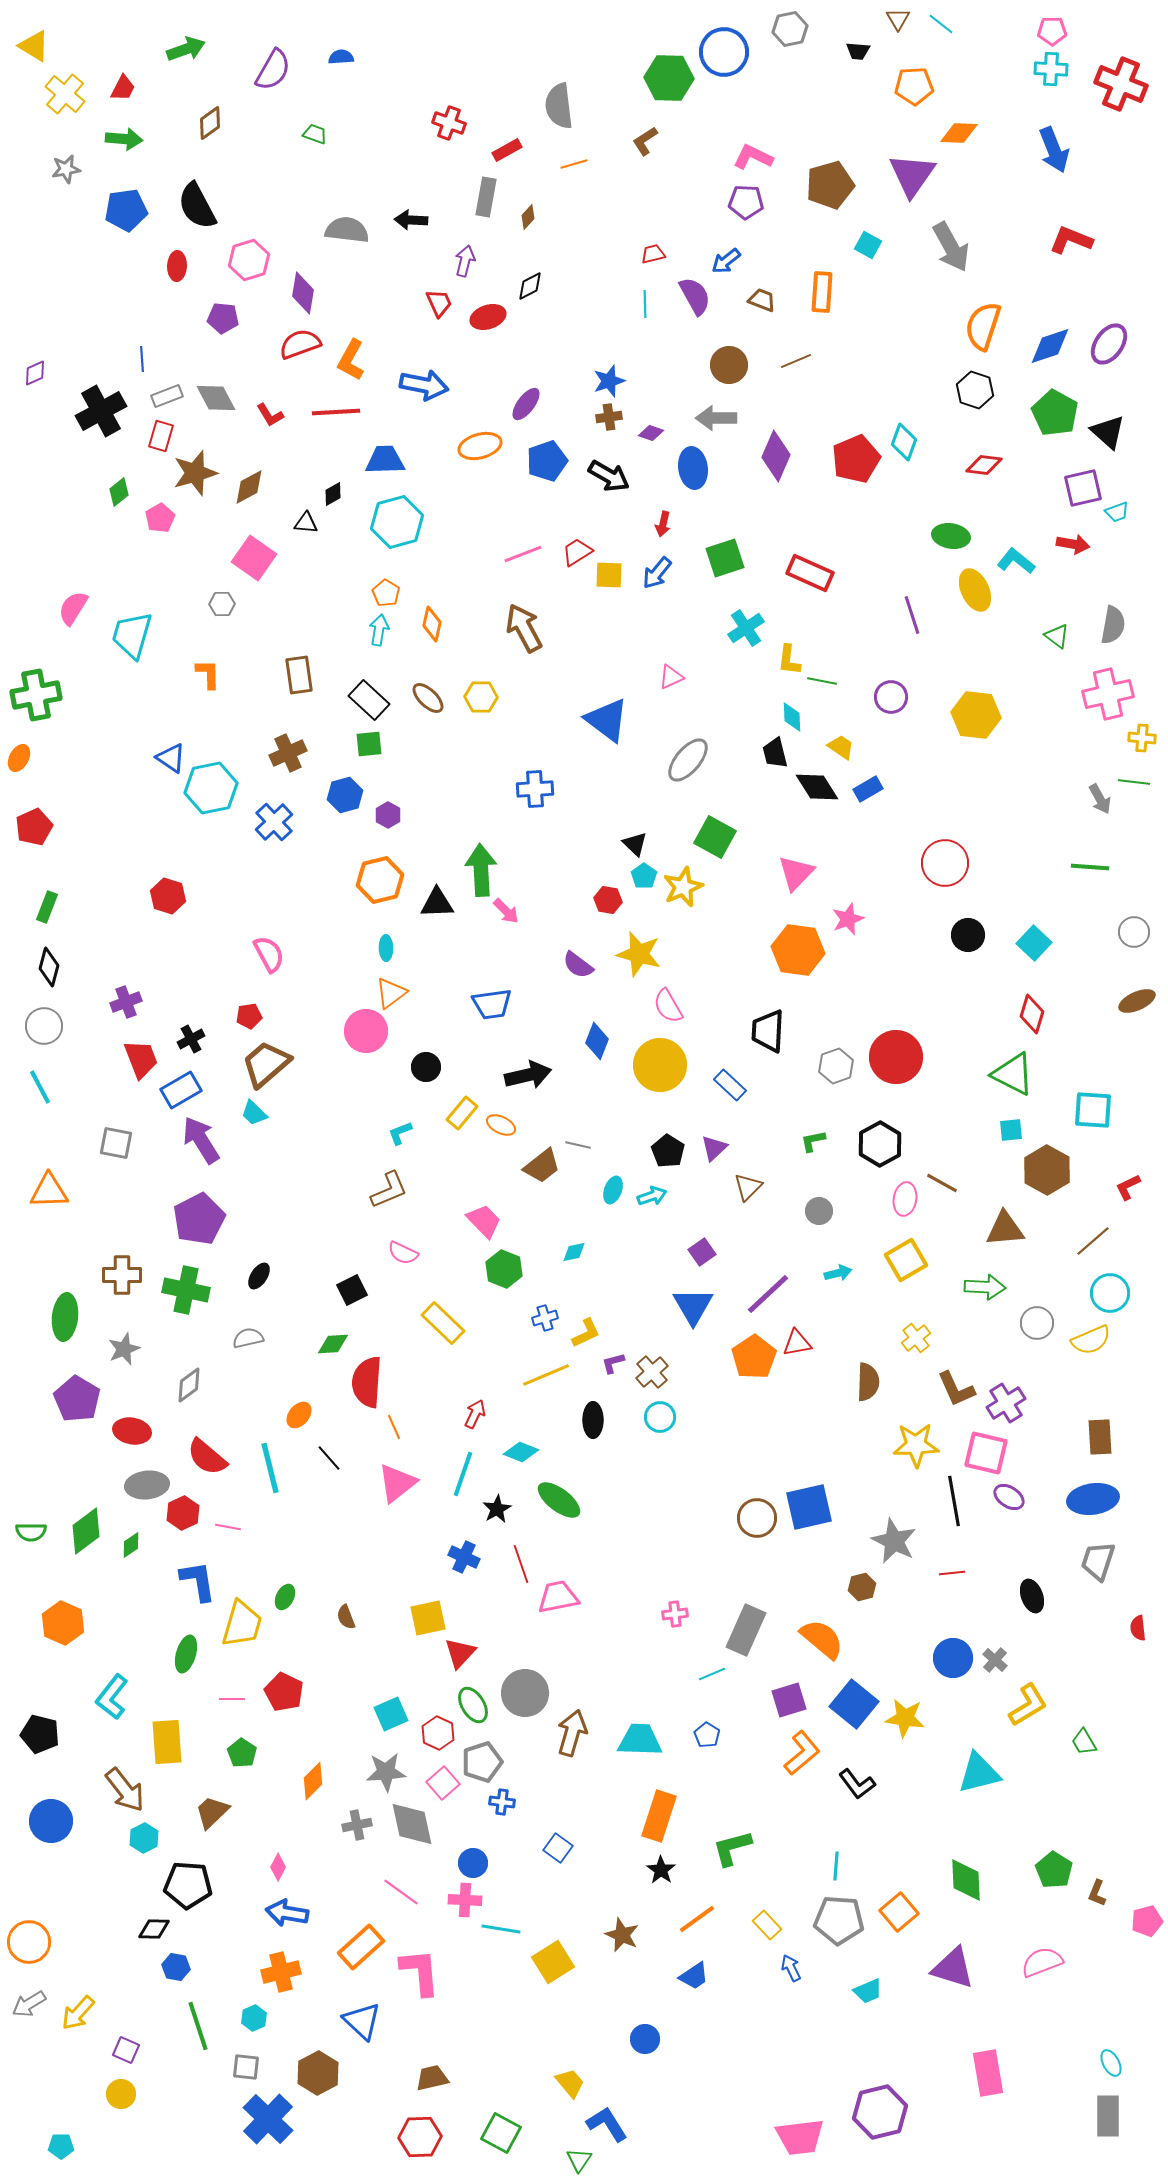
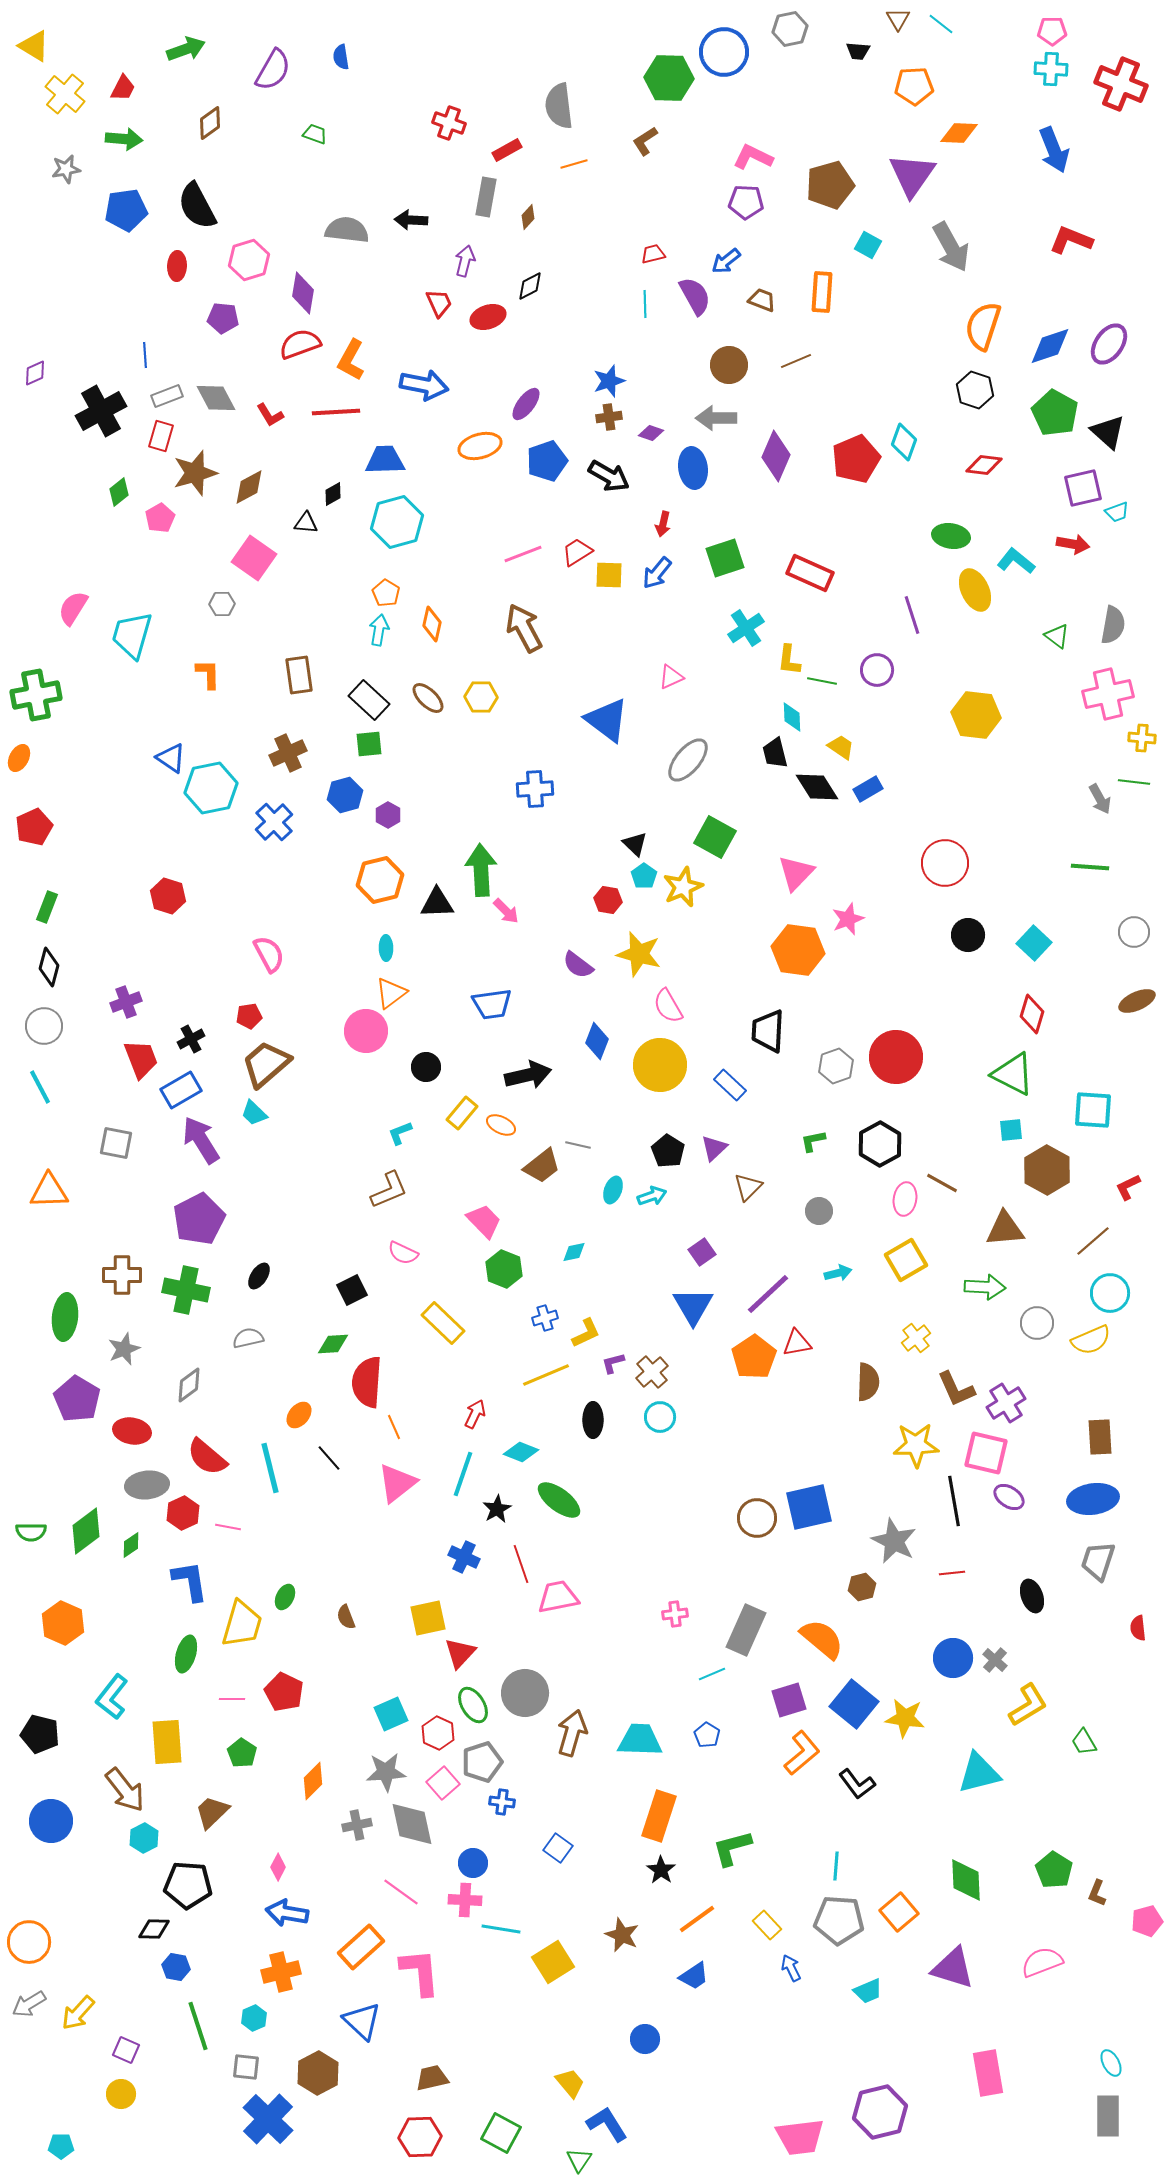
blue semicircle at (341, 57): rotated 95 degrees counterclockwise
blue line at (142, 359): moved 3 px right, 4 px up
purple circle at (891, 697): moved 14 px left, 27 px up
blue L-shape at (198, 1581): moved 8 px left
